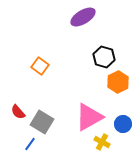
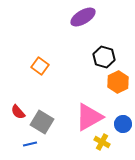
blue line: rotated 40 degrees clockwise
